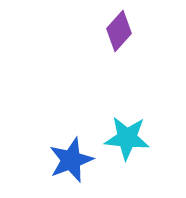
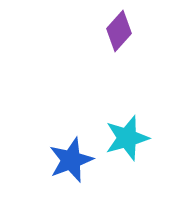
cyan star: rotated 21 degrees counterclockwise
